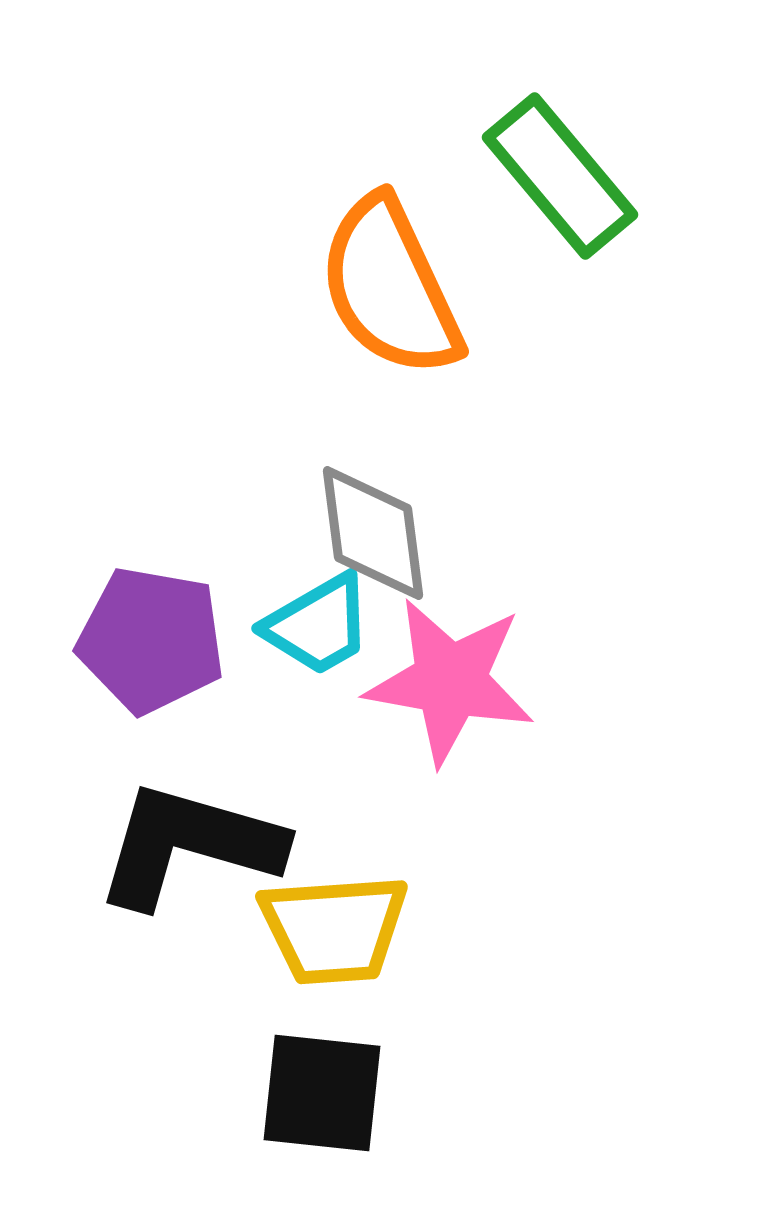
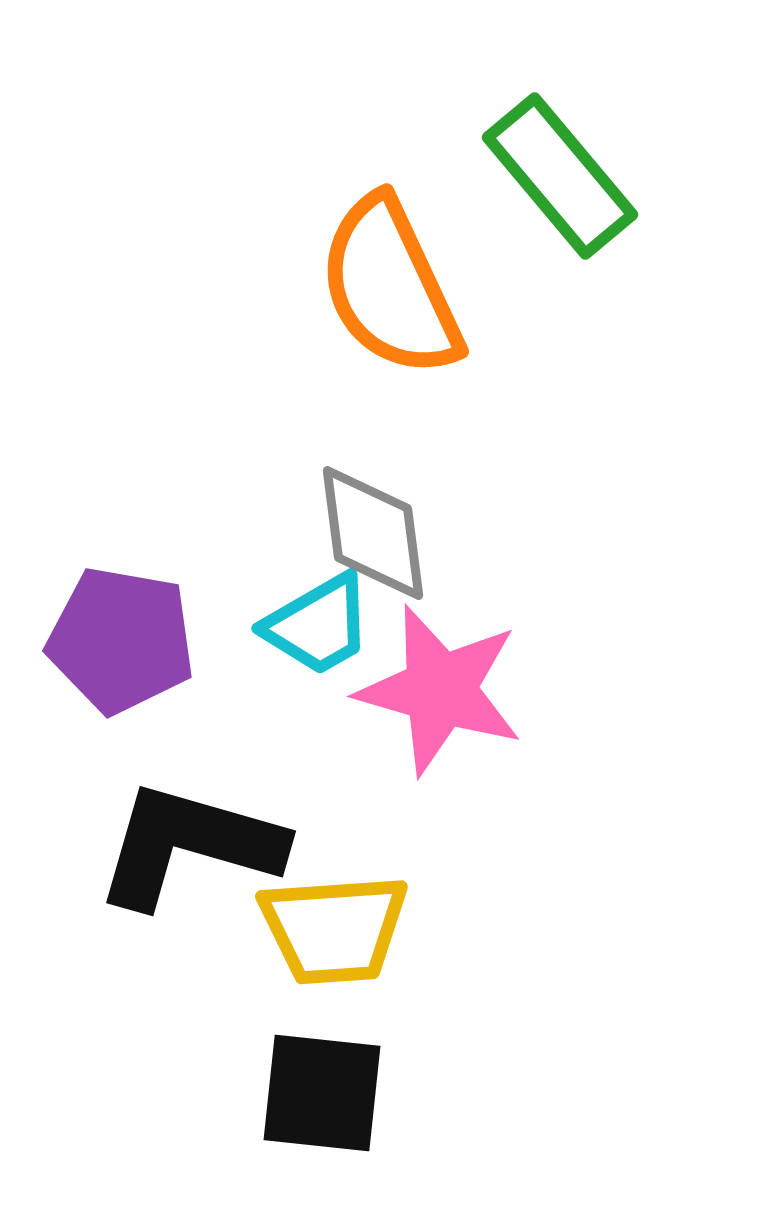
purple pentagon: moved 30 px left
pink star: moved 10 px left, 9 px down; rotated 6 degrees clockwise
